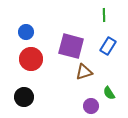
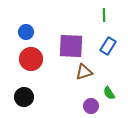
purple square: rotated 12 degrees counterclockwise
